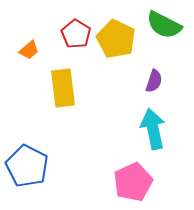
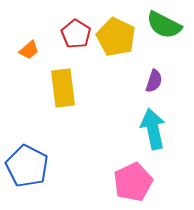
yellow pentagon: moved 2 px up
